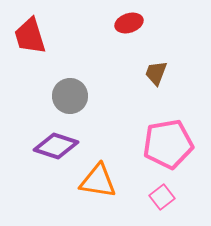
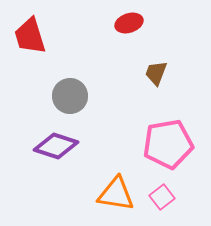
orange triangle: moved 18 px right, 13 px down
